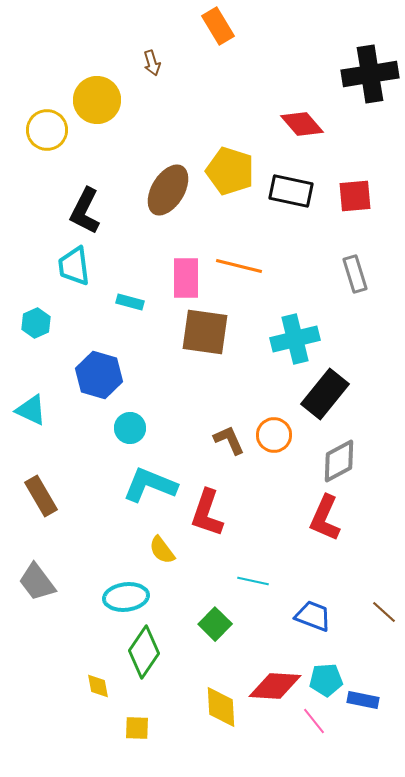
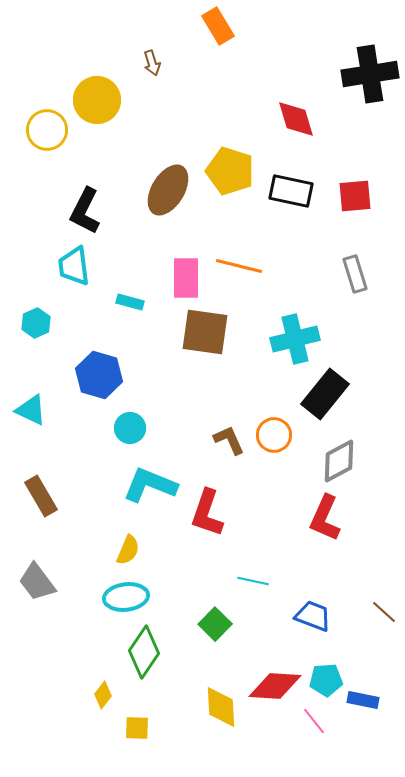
red diamond at (302, 124): moved 6 px left, 5 px up; rotated 24 degrees clockwise
yellow semicircle at (162, 550): moved 34 px left; rotated 120 degrees counterclockwise
yellow diamond at (98, 686): moved 5 px right, 9 px down; rotated 48 degrees clockwise
